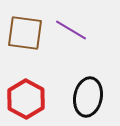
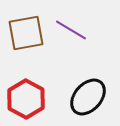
brown square: moved 1 px right; rotated 18 degrees counterclockwise
black ellipse: rotated 30 degrees clockwise
